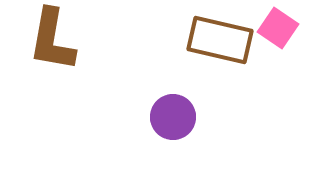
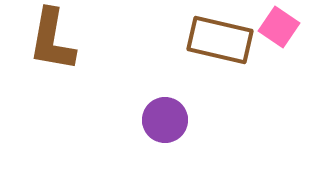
pink square: moved 1 px right, 1 px up
purple circle: moved 8 px left, 3 px down
